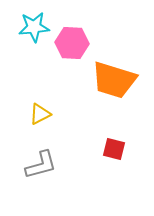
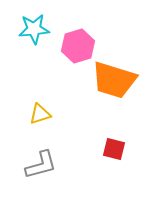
cyan star: moved 2 px down
pink hexagon: moved 6 px right, 3 px down; rotated 20 degrees counterclockwise
yellow triangle: rotated 10 degrees clockwise
